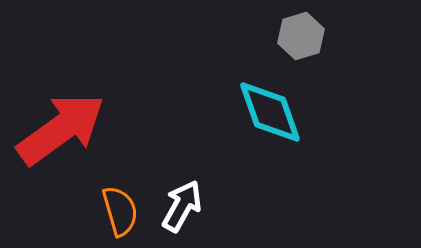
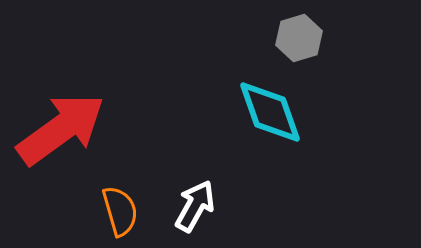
gray hexagon: moved 2 px left, 2 px down
white arrow: moved 13 px right
